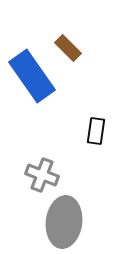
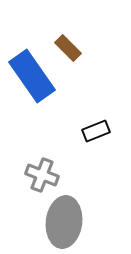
black rectangle: rotated 60 degrees clockwise
